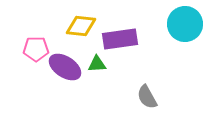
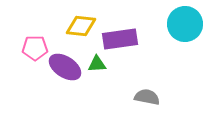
pink pentagon: moved 1 px left, 1 px up
gray semicircle: rotated 130 degrees clockwise
